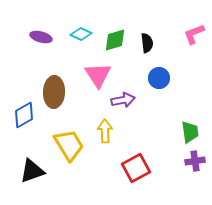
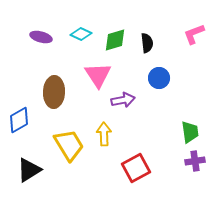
blue diamond: moved 5 px left, 5 px down
yellow arrow: moved 1 px left, 3 px down
black triangle: moved 3 px left, 1 px up; rotated 12 degrees counterclockwise
